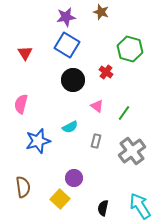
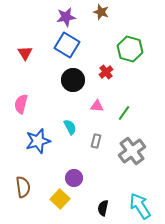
red cross: rotated 16 degrees clockwise
pink triangle: rotated 32 degrees counterclockwise
cyan semicircle: rotated 91 degrees counterclockwise
